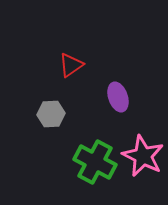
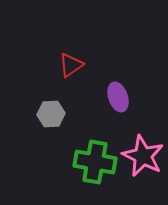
green cross: rotated 18 degrees counterclockwise
